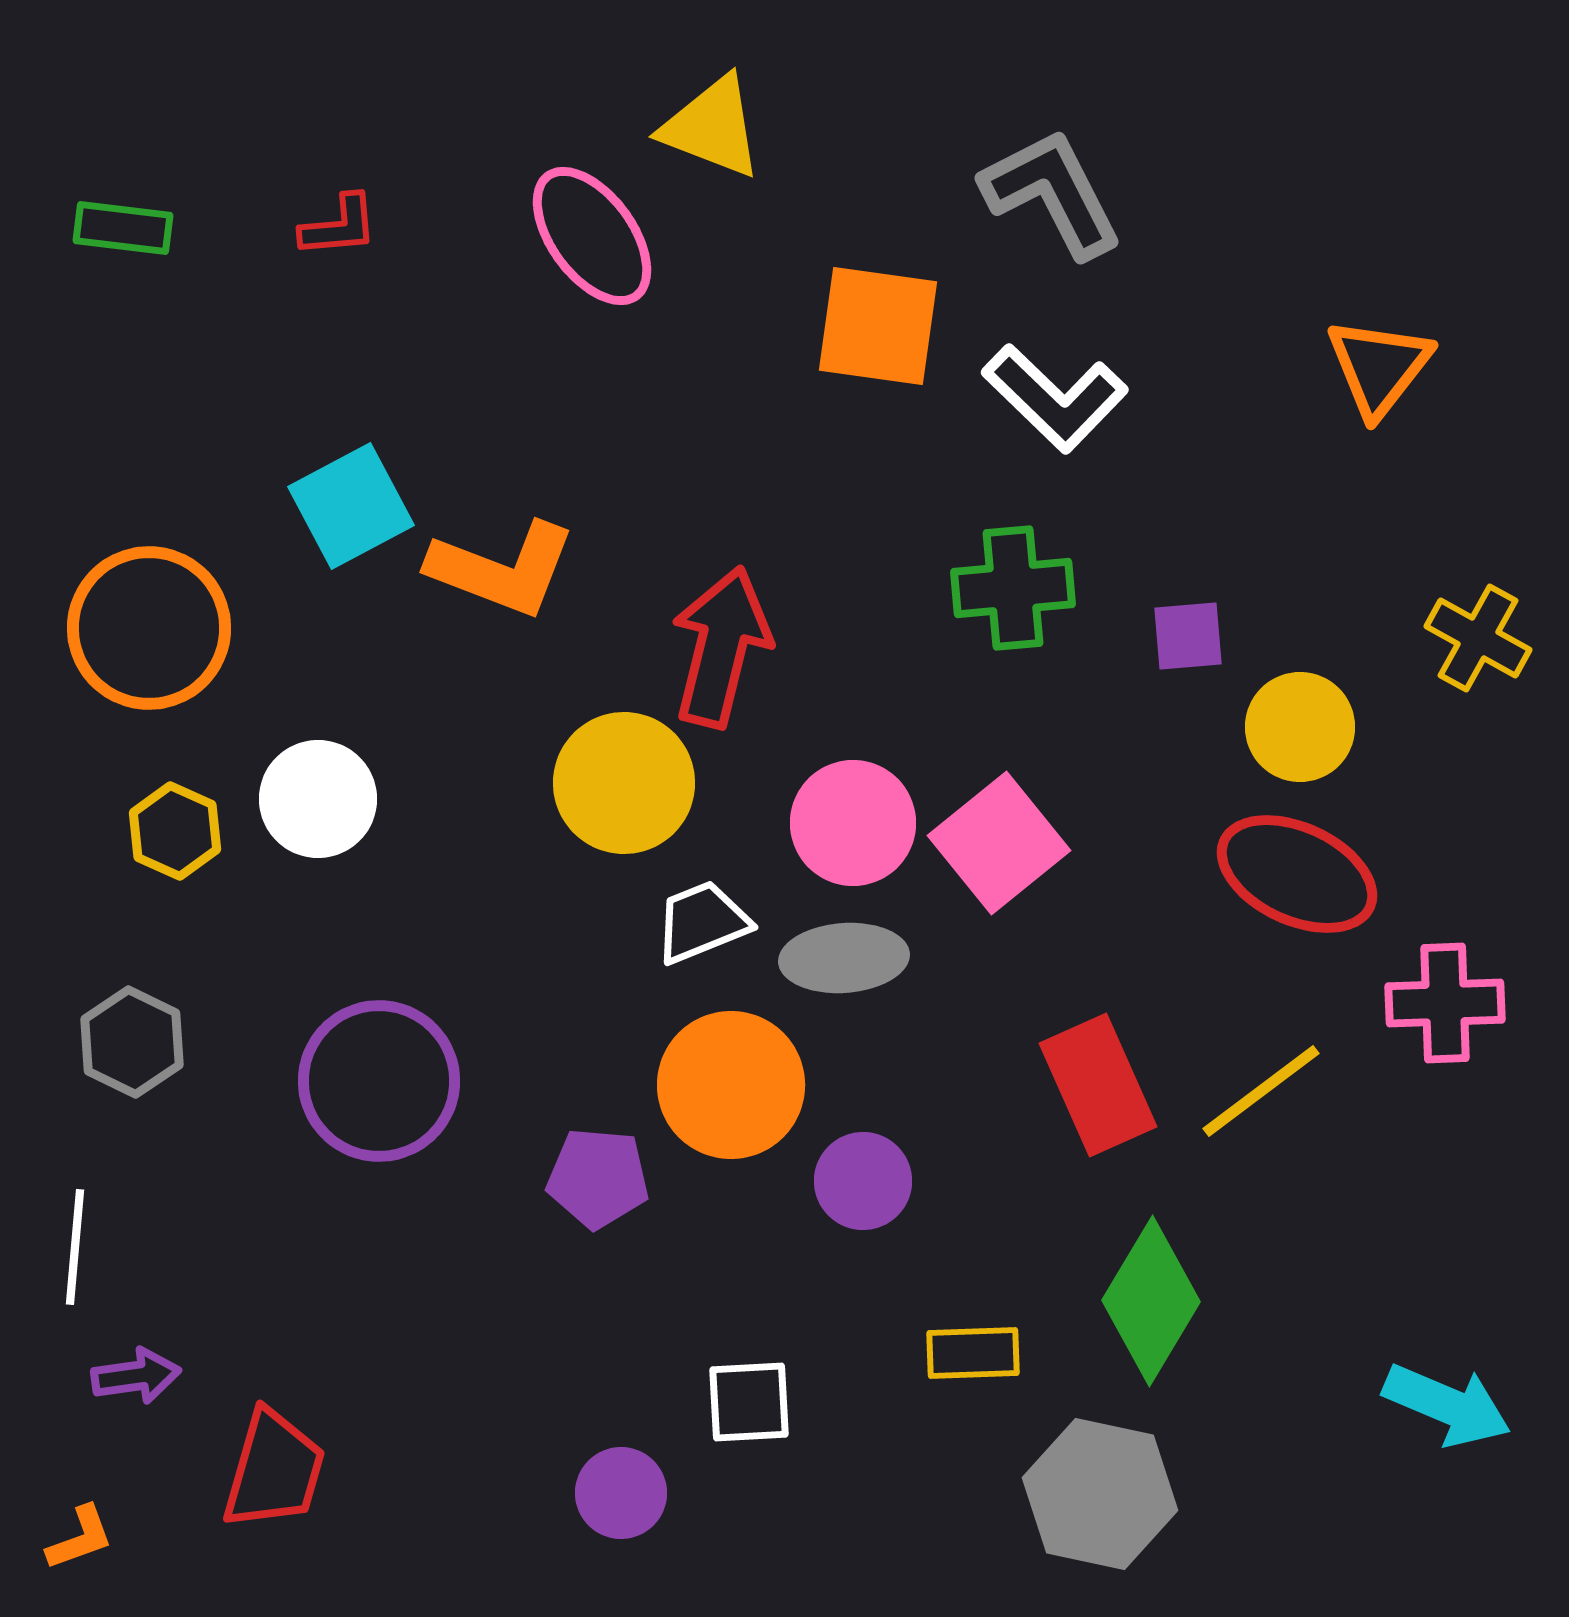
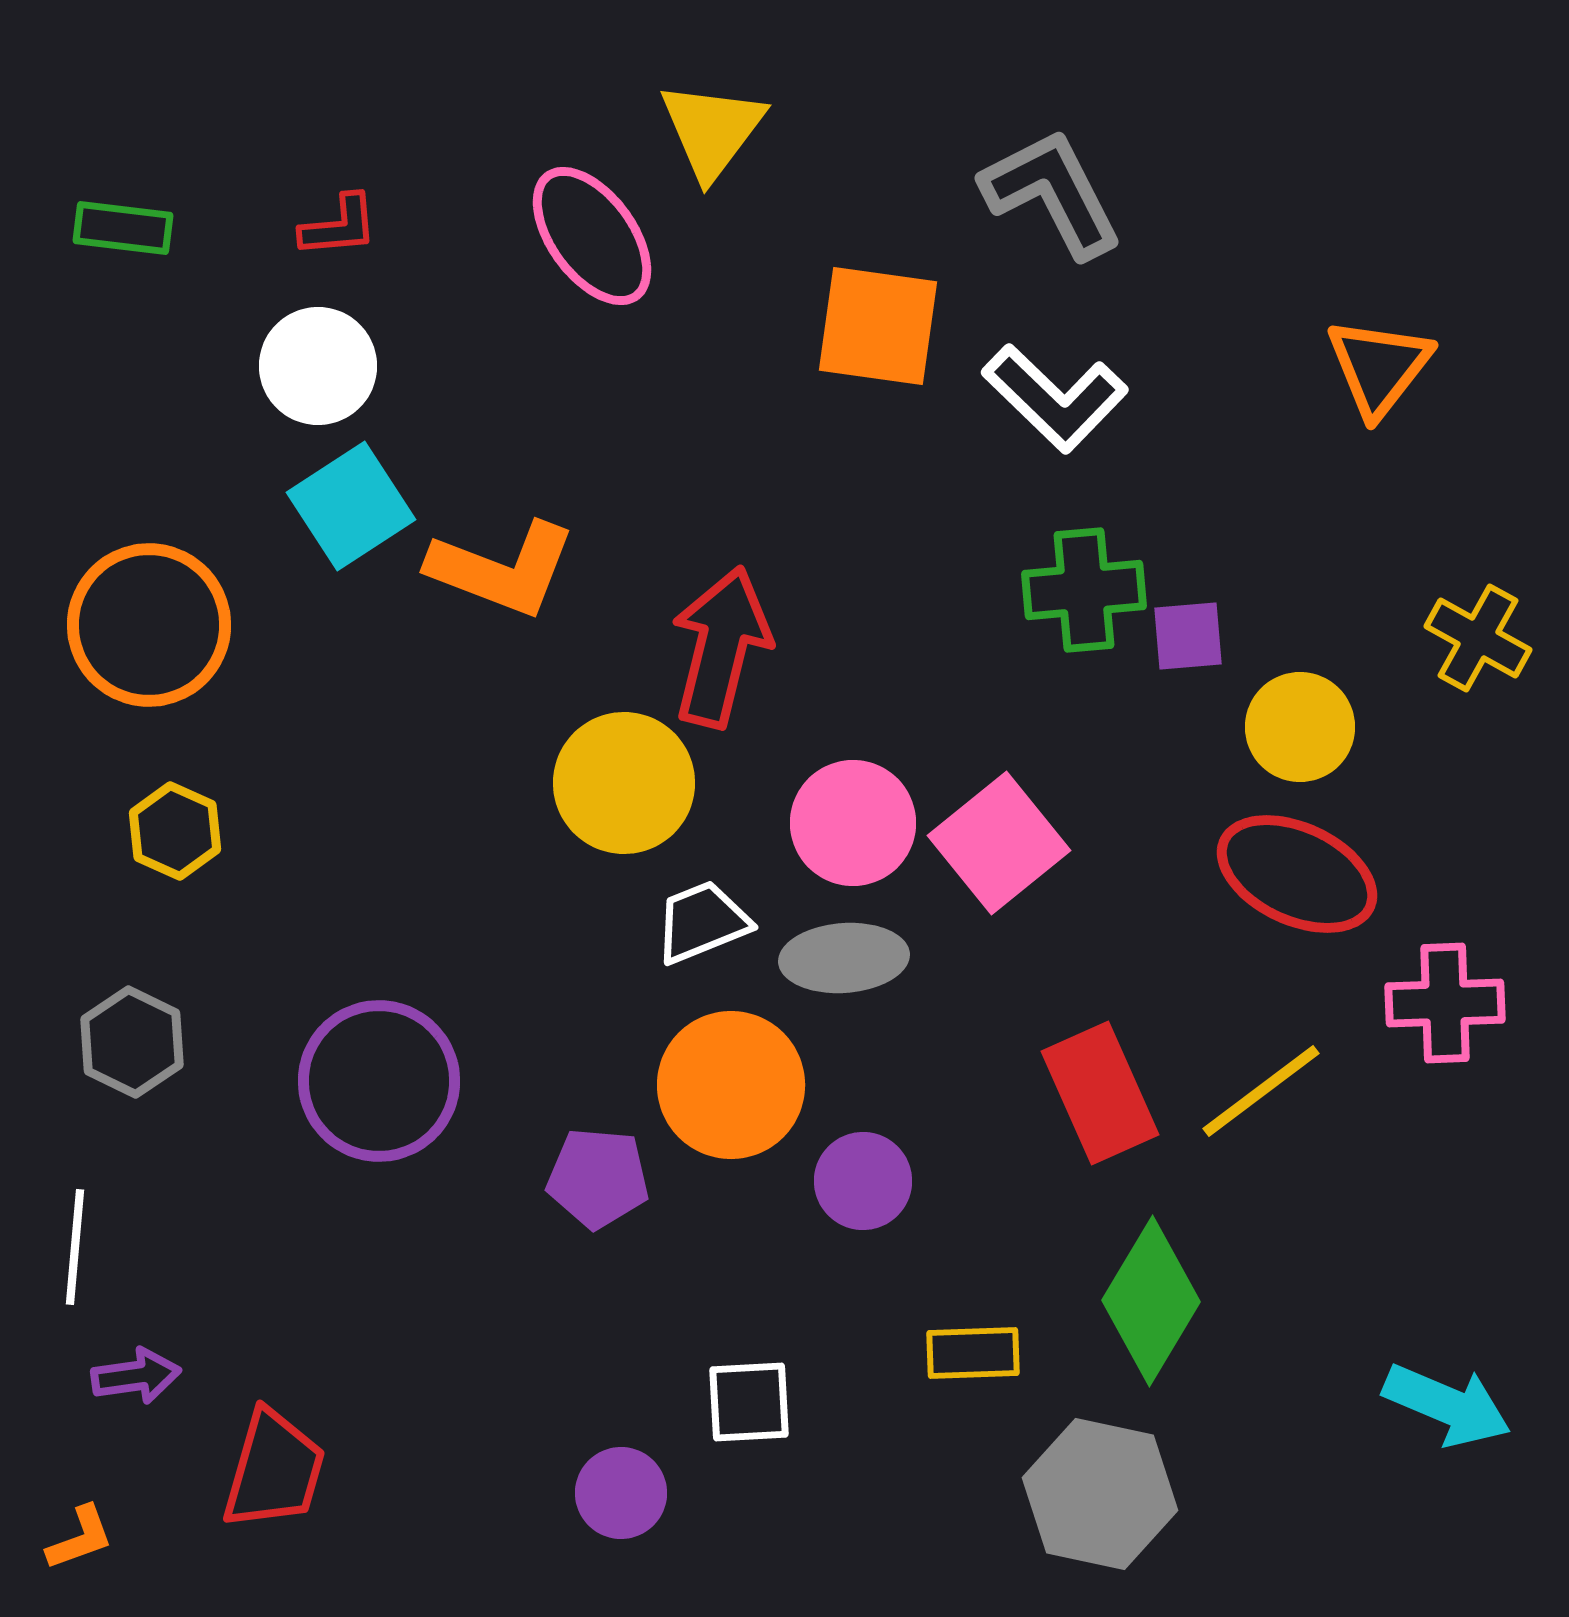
yellow triangle at (712, 127): moved 3 px down; rotated 46 degrees clockwise
cyan square at (351, 506): rotated 5 degrees counterclockwise
green cross at (1013, 588): moved 71 px right, 2 px down
orange circle at (149, 628): moved 3 px up
white circle at (318, 799): moved 433 px up
red rectangle at (1098, 1085): moved 2 px right, 8 px down
